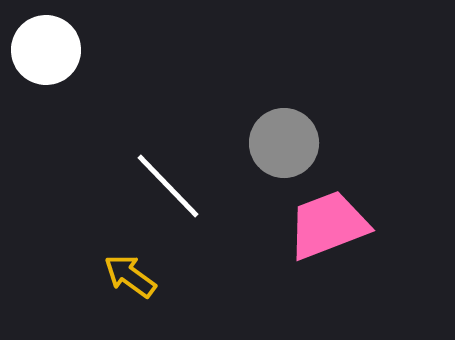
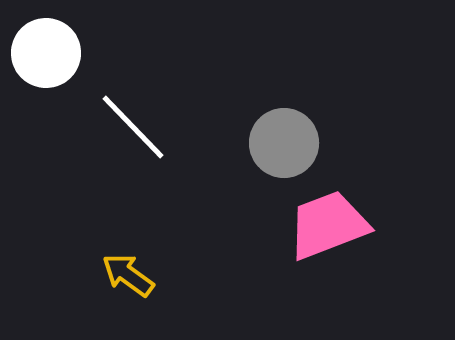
white circle: moved 3 px down
white line: moved 35 px left, 59 px up
yellow arrow: moved 2 px left, 1 px up
